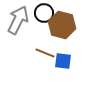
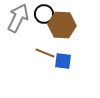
black circle: moved 1 px down
gray arrow: moved 2 px up
brown hexagon: rotated 12 degrees counterclockwise
